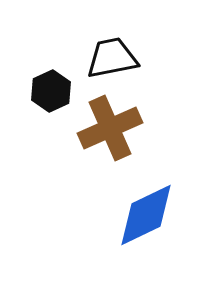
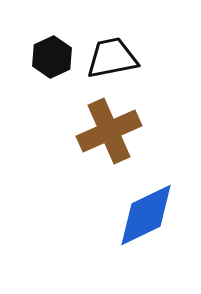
black hexagon: moved 1 px right, 34 px up
brown cross: moved 1 px left, 3 px down
